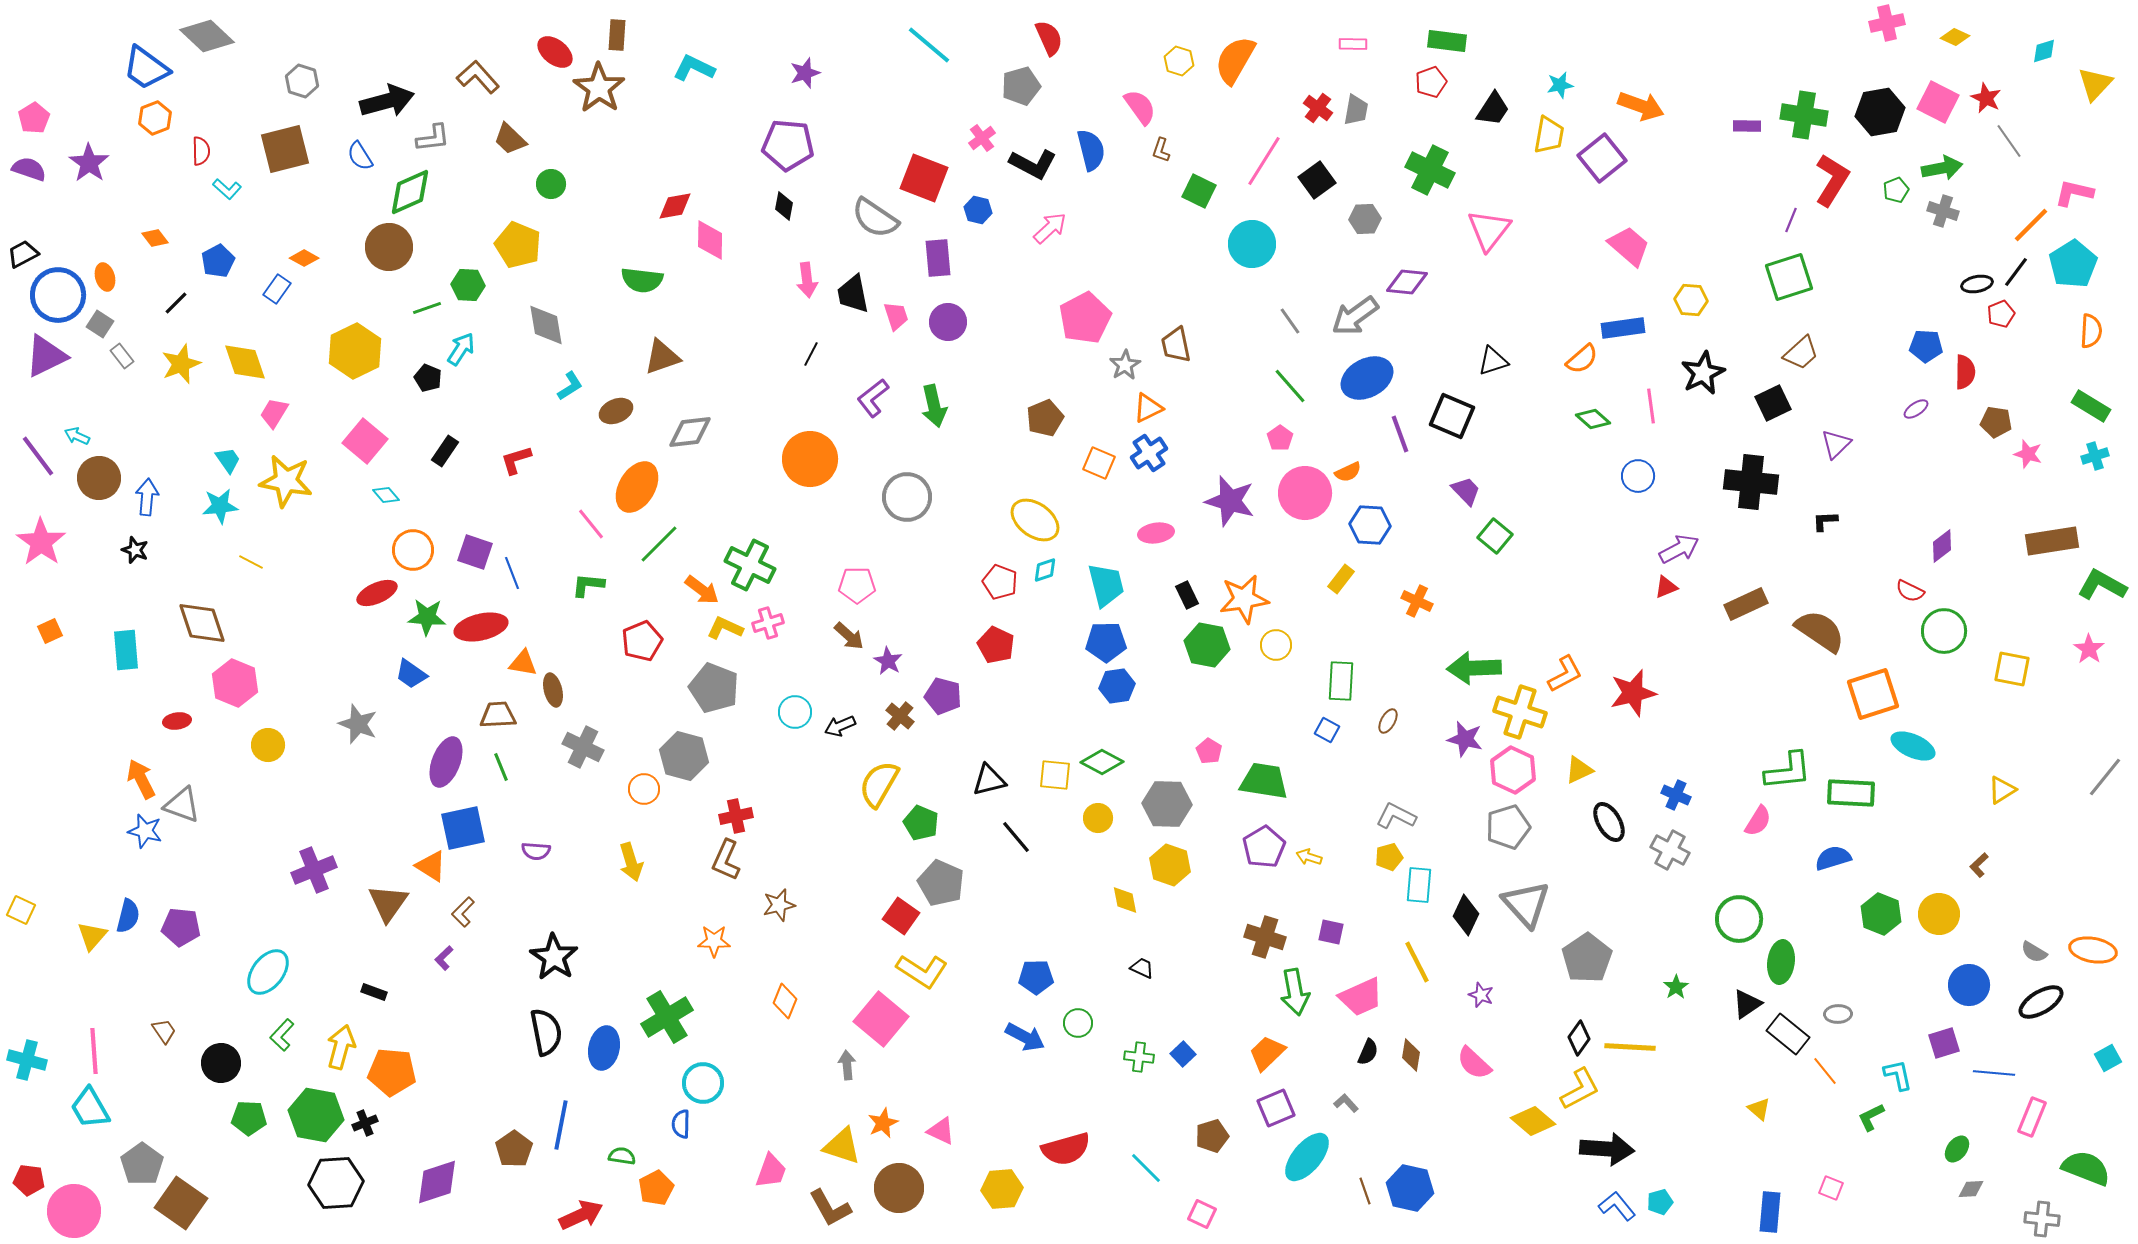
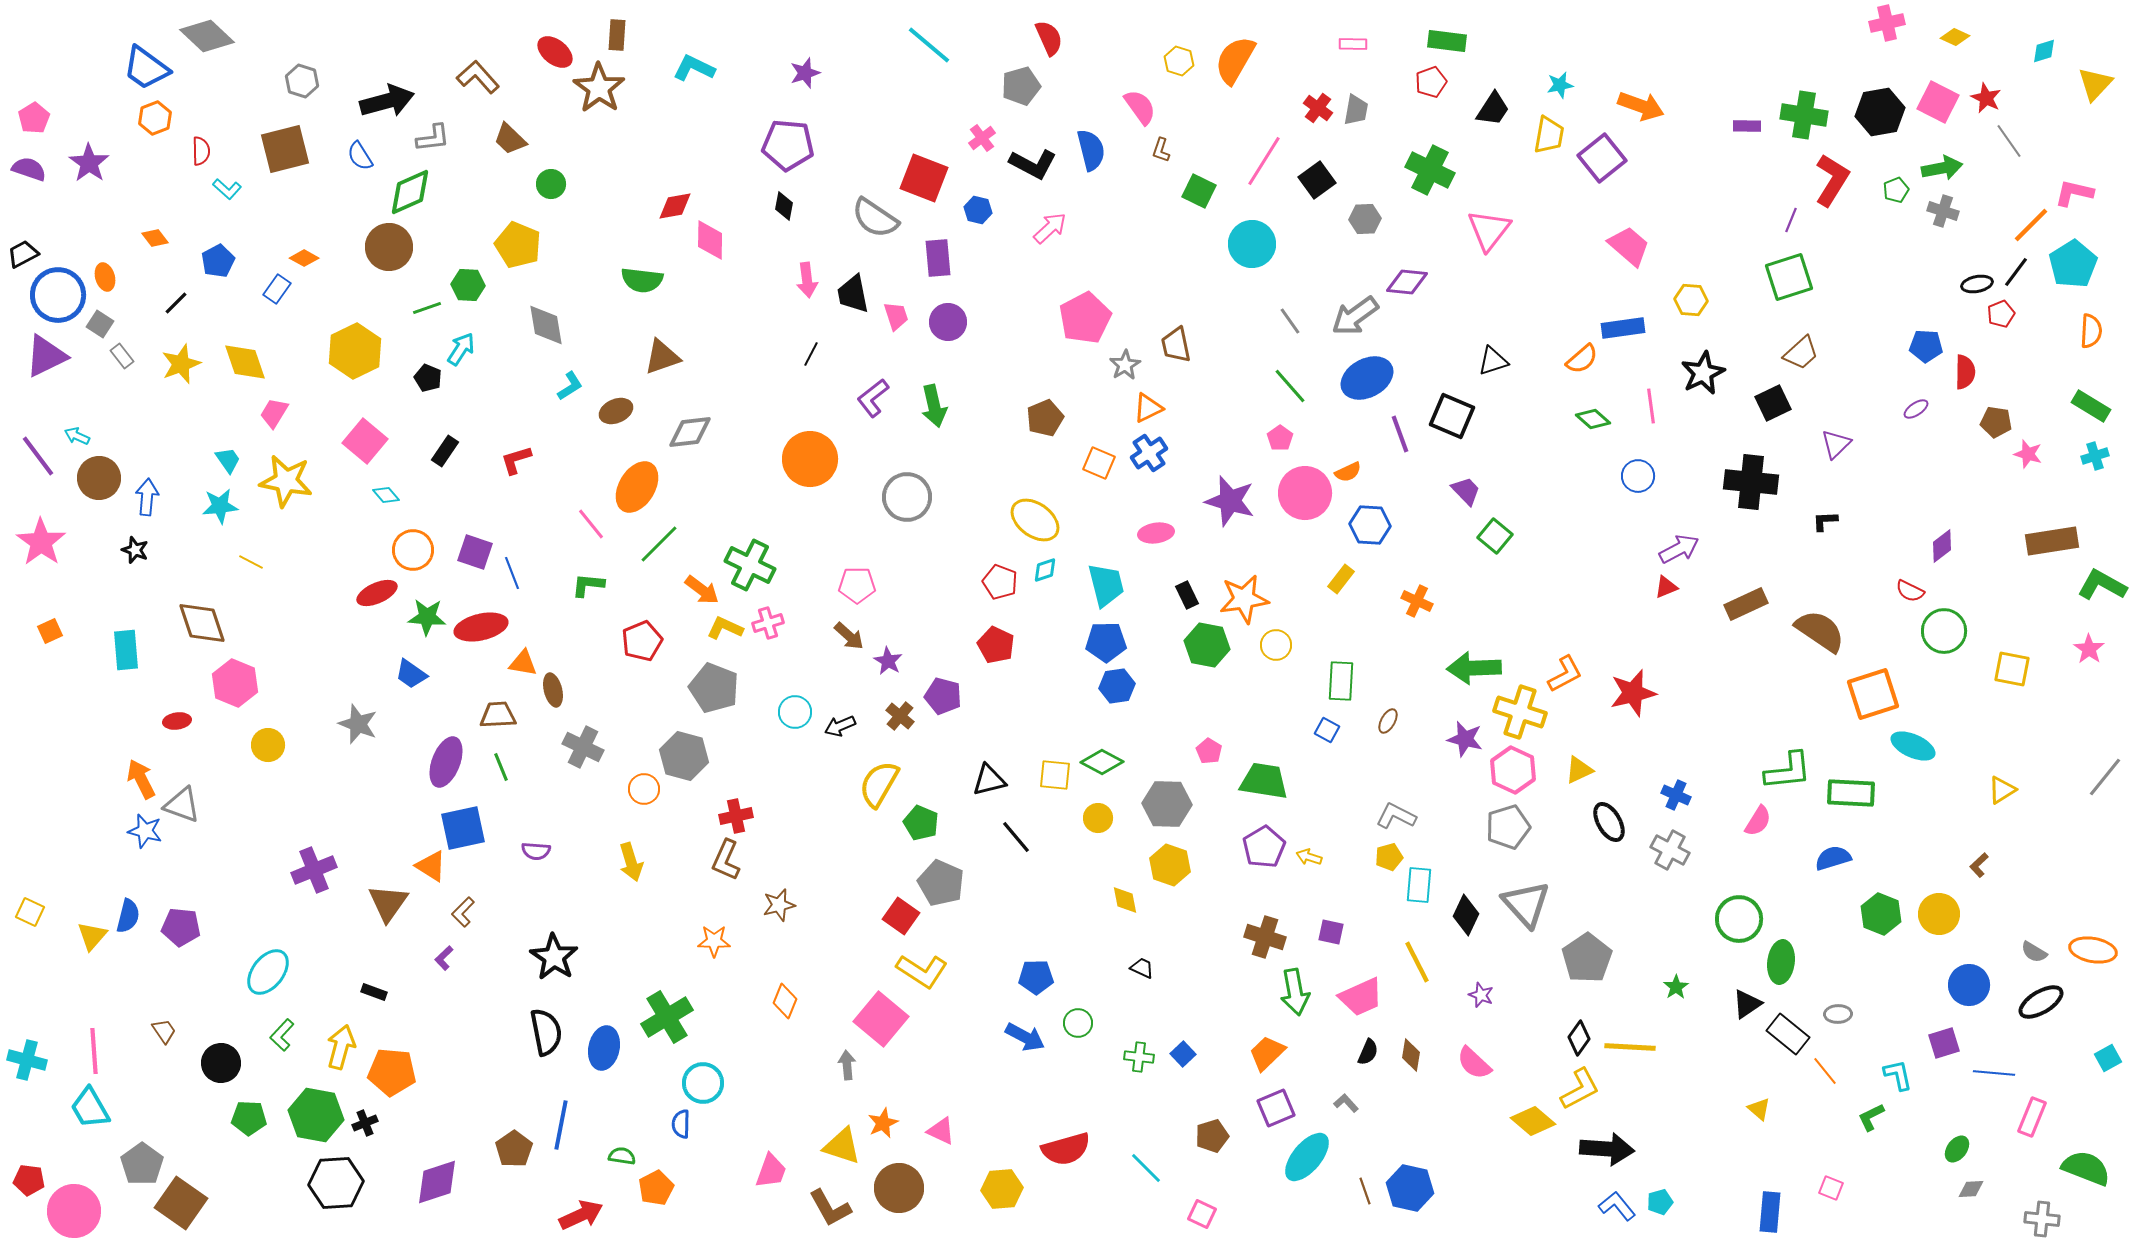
yellow square at (21, 910): moved 9 px right, 2 px down
